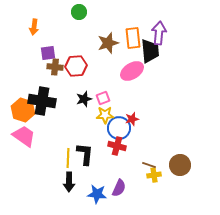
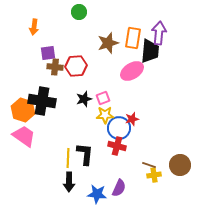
orange rectangle: rotated 15 degrees clockwise
black trapezoid: rotated 10 degrees clockwise
